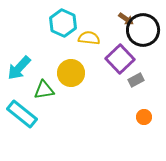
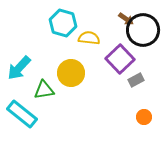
cyan hexagon: rotated 8 degrees counterclockwise
